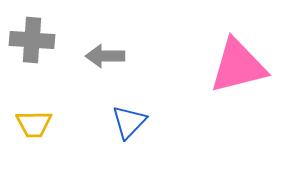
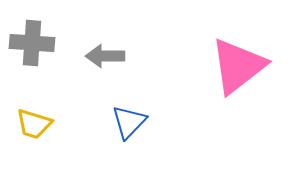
gray cross: moved 3 px down
pink triangle: rotated 24 degrees counterclockwise
yellow trapezoid: rotated 18 degrees clockwise
